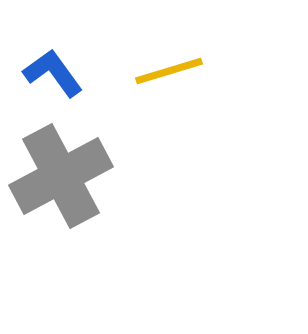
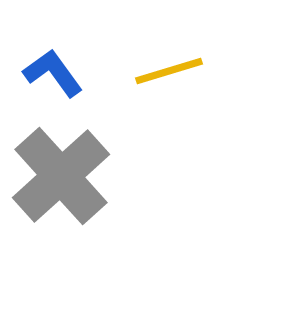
gray cross: rotated 14 degrees counterclockwise
